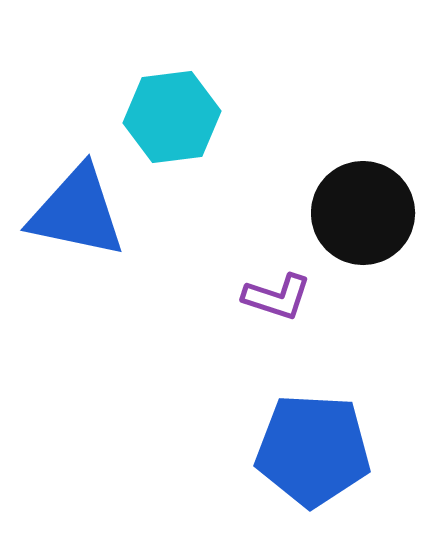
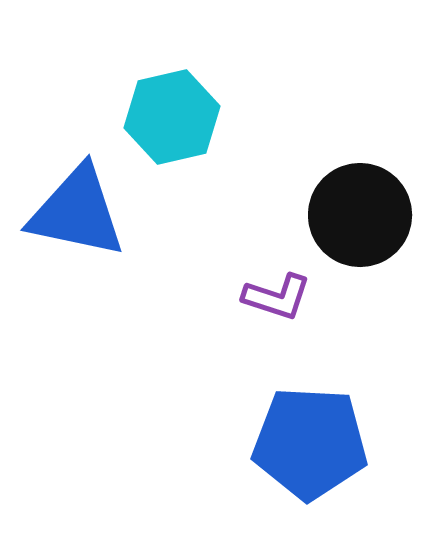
cyan hexagon: rotated 6 degrees counterclockwise
black circle: moved 3 px left, 2 px down
blue pentagon: moved 3 px left, 7 px up
